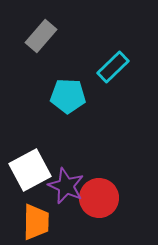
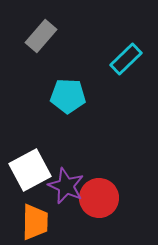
cyan rectangle: moved 13 px right, 8 px up
orange trapezoid: moved 1 px left
